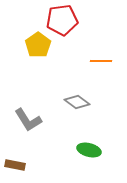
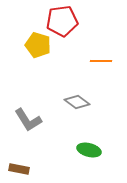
red pentagon: moved 1 px down
yellow pentagon: rotated 20 degrees counterclockwise
brown rectangle: moved 4 px right, 4 px down
